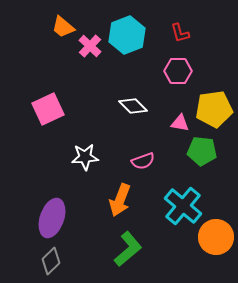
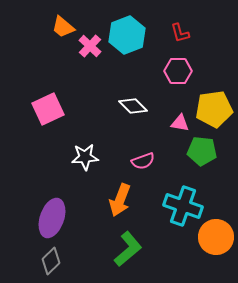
cyan cross: rotated 21 degrees counterclockwise
